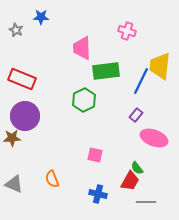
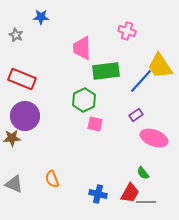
gray star: moved 5 px down
yellow trapezoid: rotated 40 degrees counterclockwise
blue line: rotated 16 degrees clockwise
purple rectangle: rotated 16 degrees clockwise
pink square: moved 31 px up
green semicircle: moved 6 px right, 5 px down
red trapezoid: moved 12 px down
